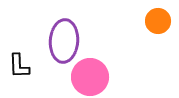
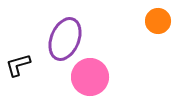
purple ellipse: moved 1 px right, 2 px up; rotated 18 degrees clockwise
black L-shape: moved 1 px left, 1 px up; rotated 76 degrees clockwise
